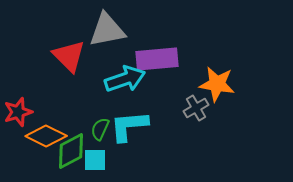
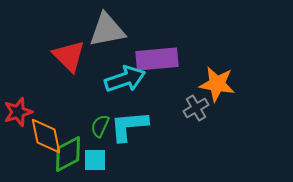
green semicircle: moved 3 px up
orange diamond: rotated 51 degrees clockwise
green diamond: moved 3 px left, 3 px down
